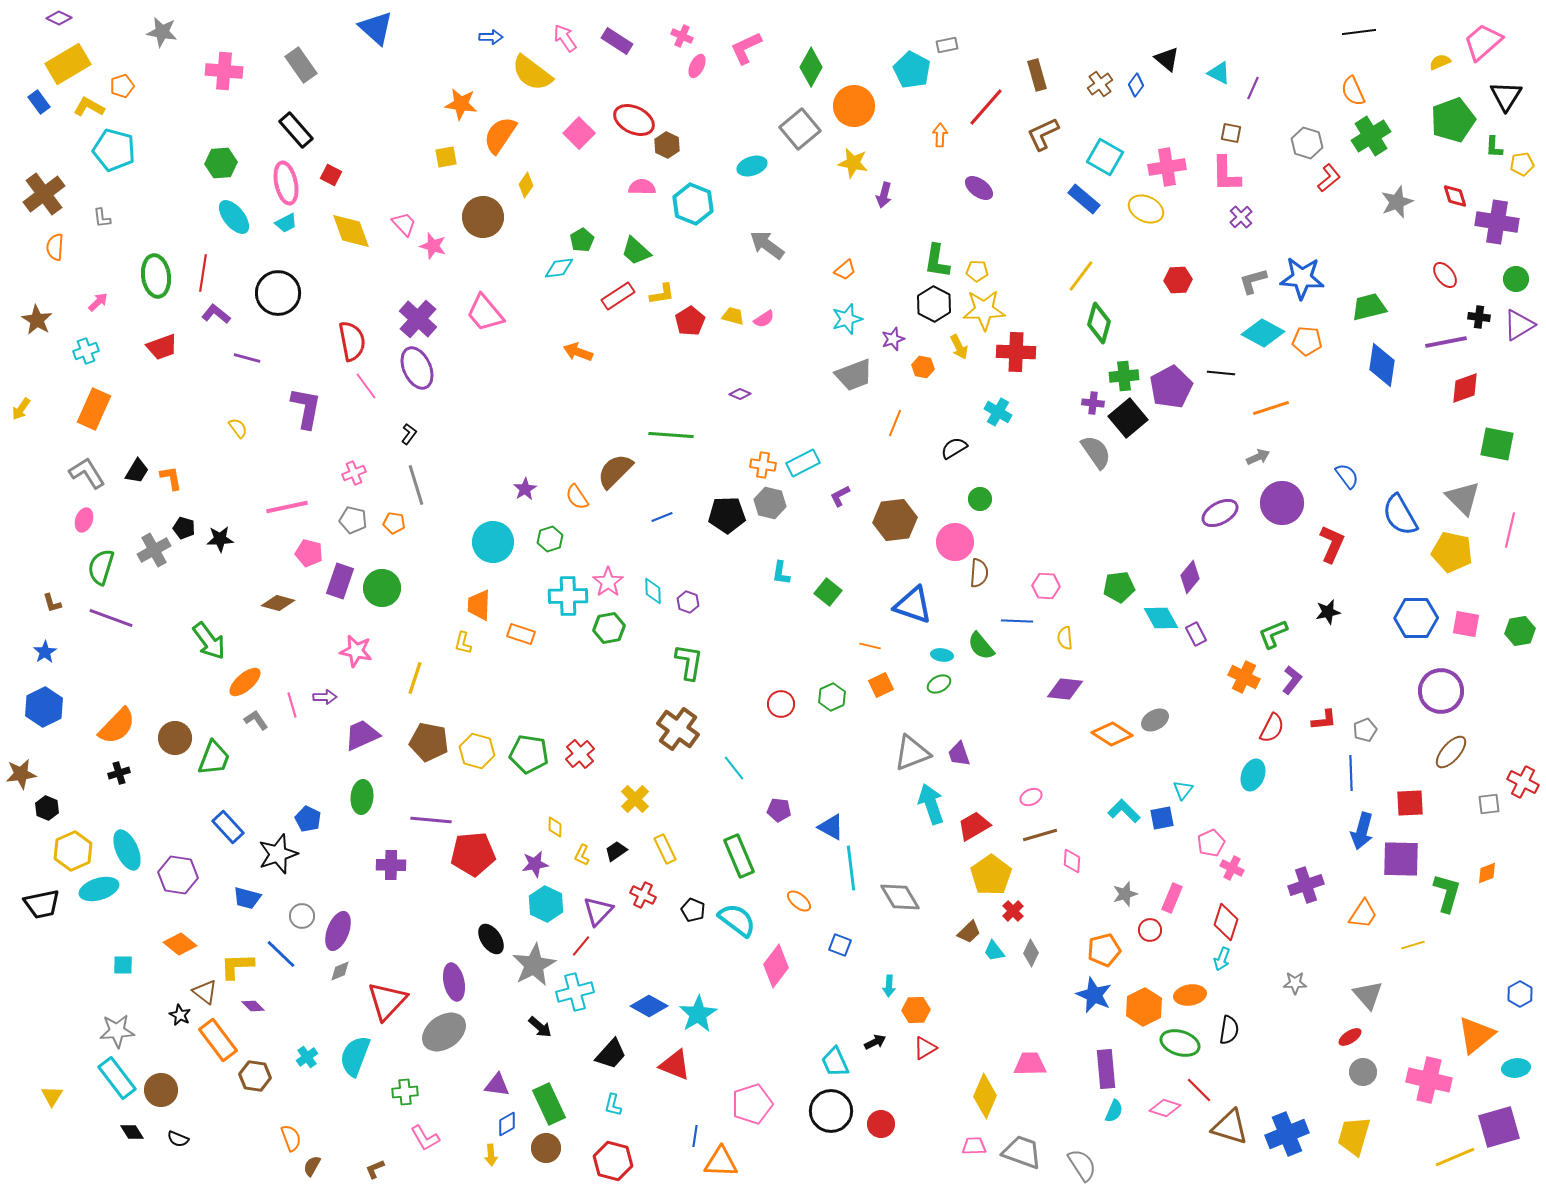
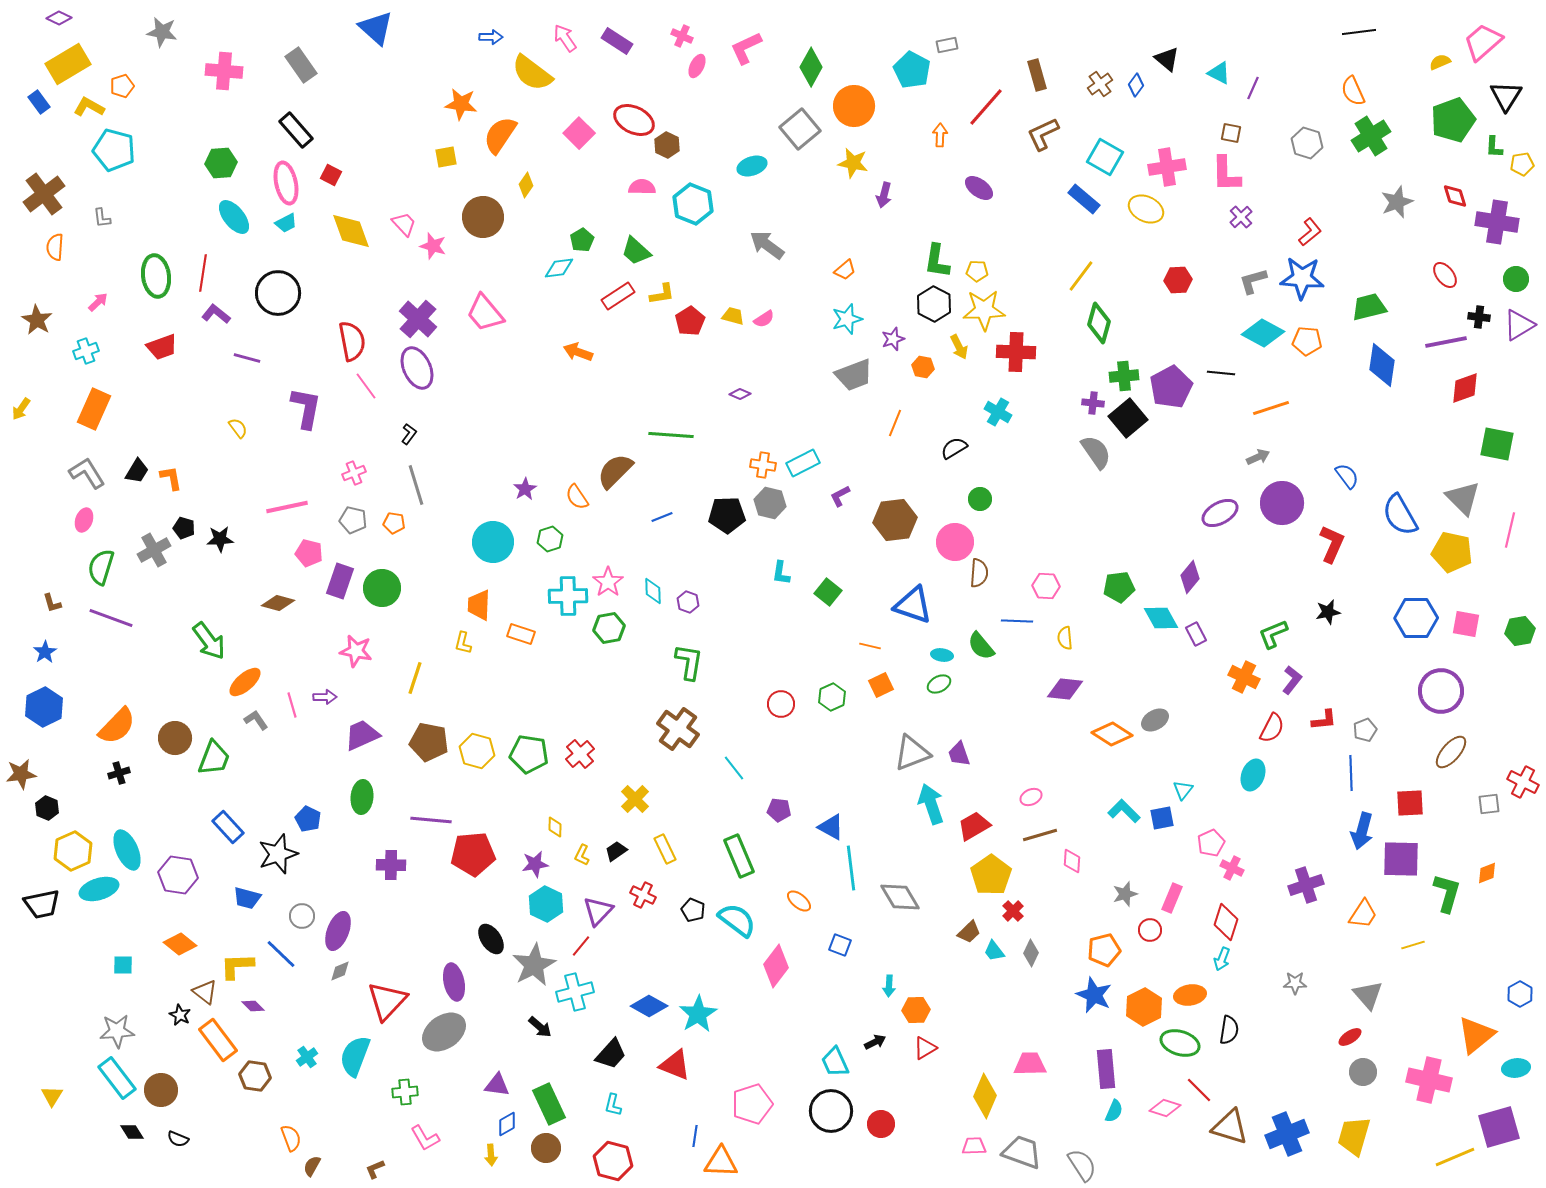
red L-shape at (1329, 178): moved 19 px left, 54 px down
